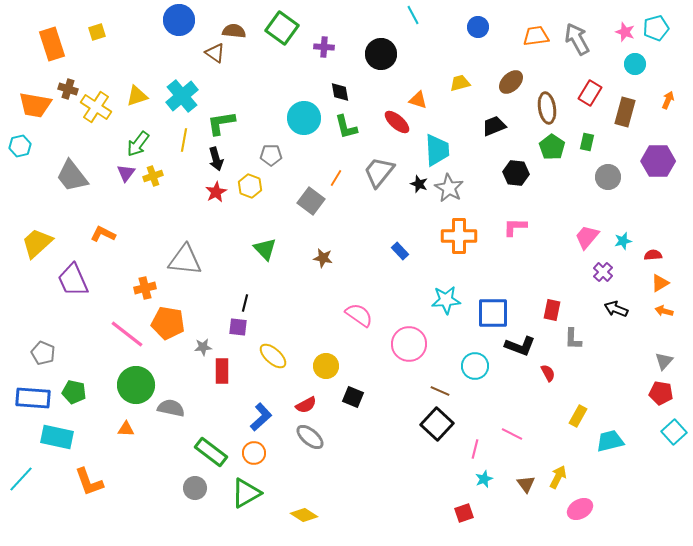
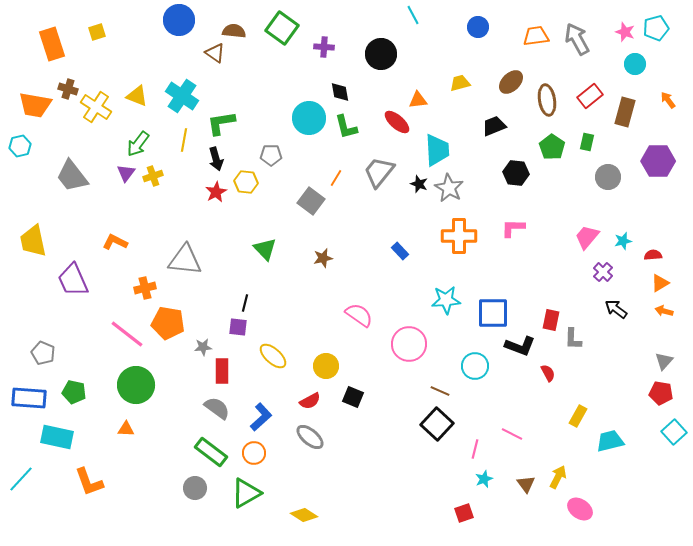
red rectangle at (590, 93): moved 3 px down; rotated 20 degrees clockwise
yellow triangle at (137, 96): rotated 40 degrees clockwise
cyan cross at (182, 96): rotated 16 degrees counterclockwise
orange triangle at (418, 100): rotated 24 degrees counterclockwise
orange arrow at (668, 100): rotated 60 degrees counterclockwise
brown ellipse at (547, 108): moved 8 px up
cyan circle at (304, 118): moved 5 px right
yellow hexagon at (250, 186): moved 4 px left, 4 px up; rotated 15 degrees counterclockwise
pink L-shape at (515, 227): moved 2 px left, 1 px down
orange L-shape at (103, 234): moved 12 px right, 8 px down
yellow trapezoid at (37, 243): moved 4 px left, 2 px up; rotated 60 degrees counterclockwise
brown star at (323, 258): rotated 24 degrees counterclockwise
black arrow at (616, 309): rotated 15 degrees clockwise
red rectangle at (552, 310): moved 1 px left, 10 px down
blue rectangle at (33, 398): moved 4 px left
red semicircle at (306, 405): moved 4 px right, 4 px up
gray semicircle at (171, 408): moved 46 px right; rotated 24 degrees clockwise
pink ellipse at (580, 509): rotated 65 degrees clockwise
